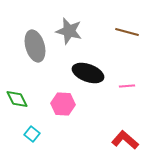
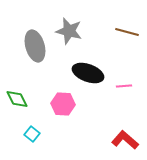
pink line: moved 3 px left
